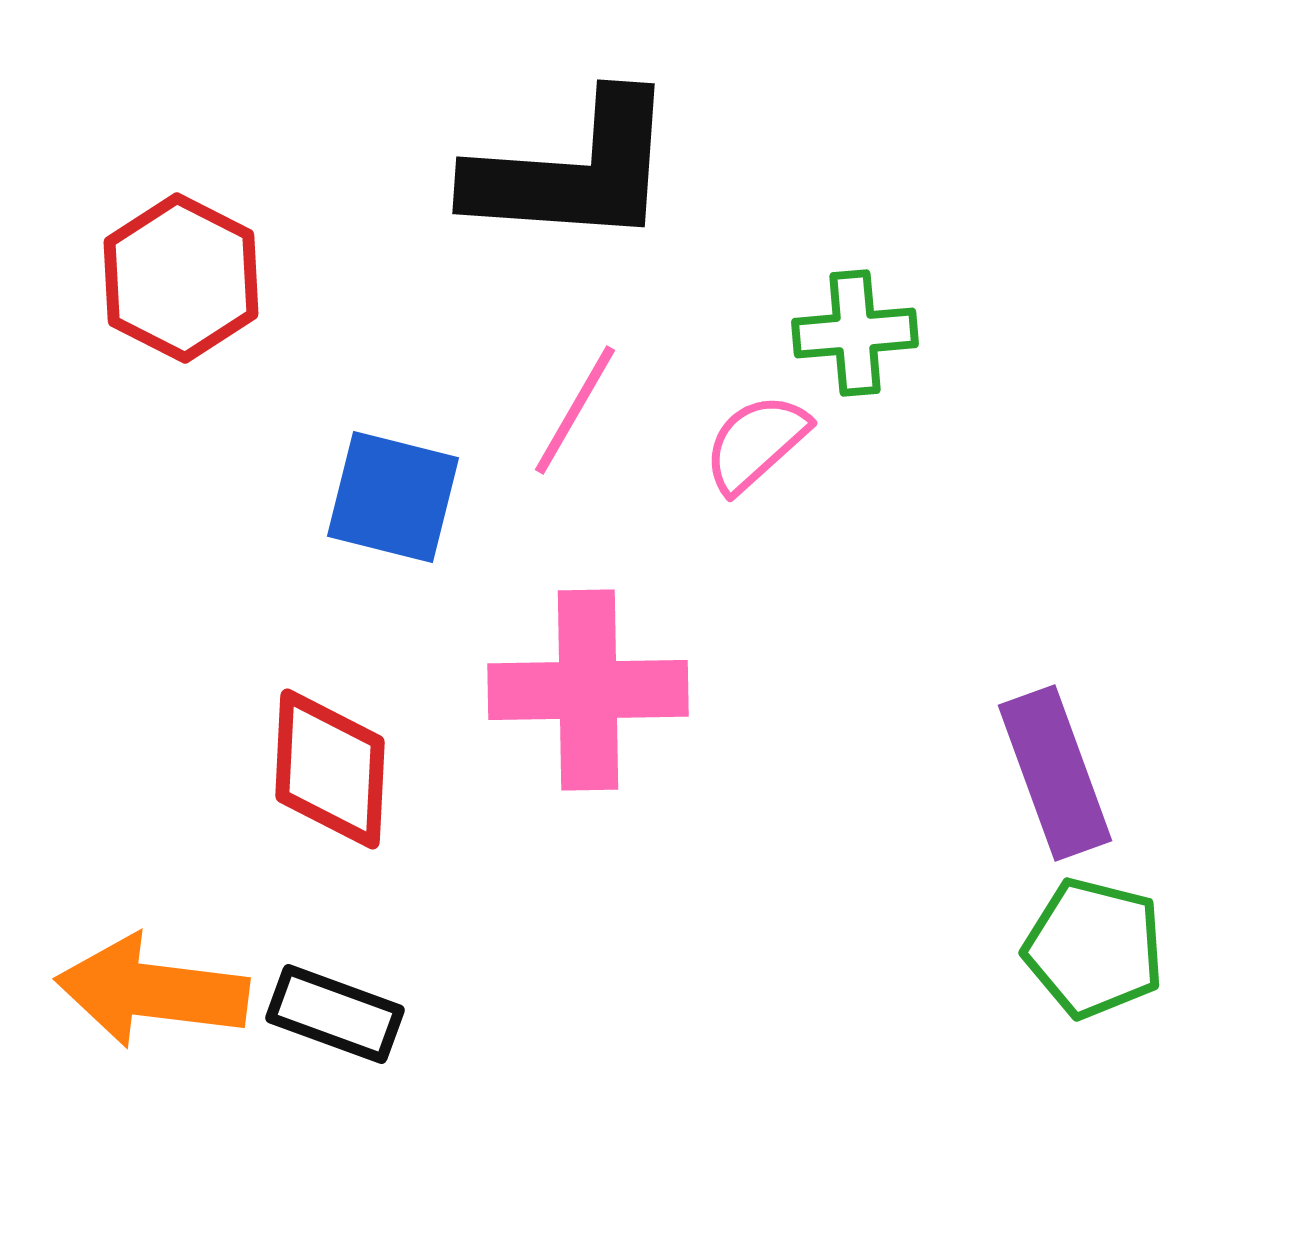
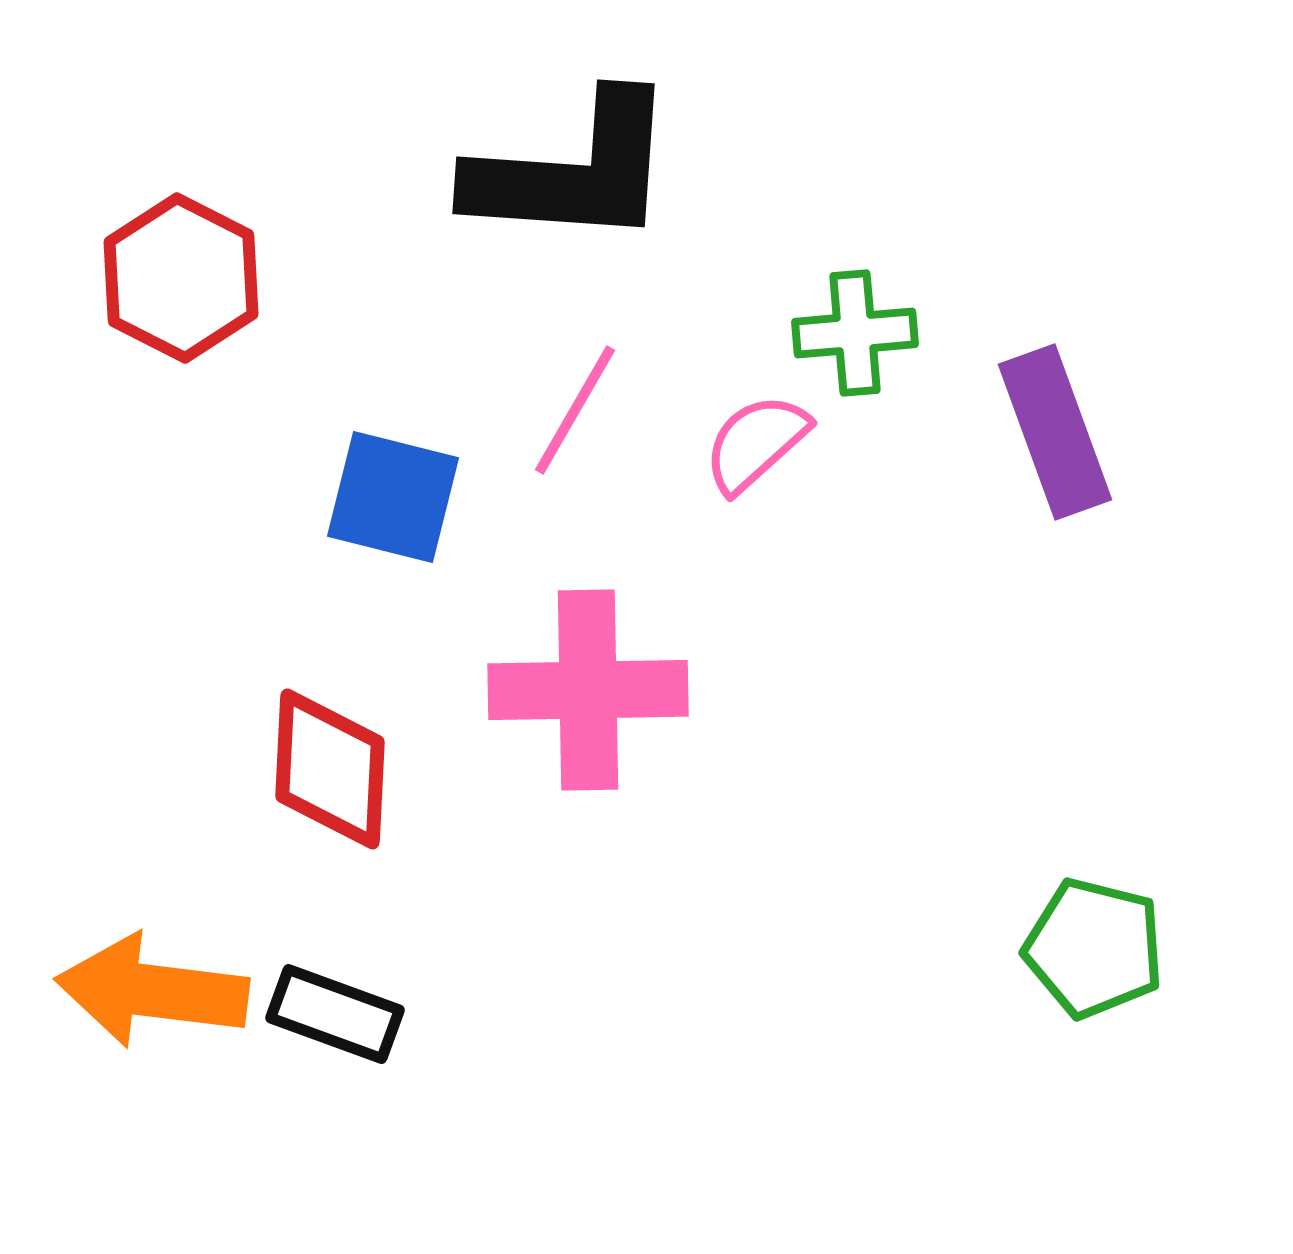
purple rectangle: moved 341 px up
